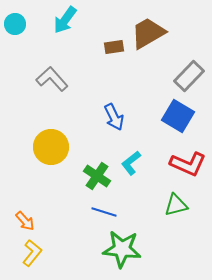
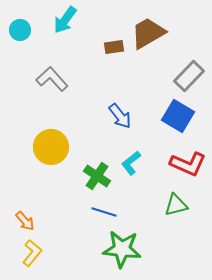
cyan circle: moved 5 px right, 6 px down
blue arrow: moved 6 px right, 1 px up; rotated 12 degrees counterclockwise
